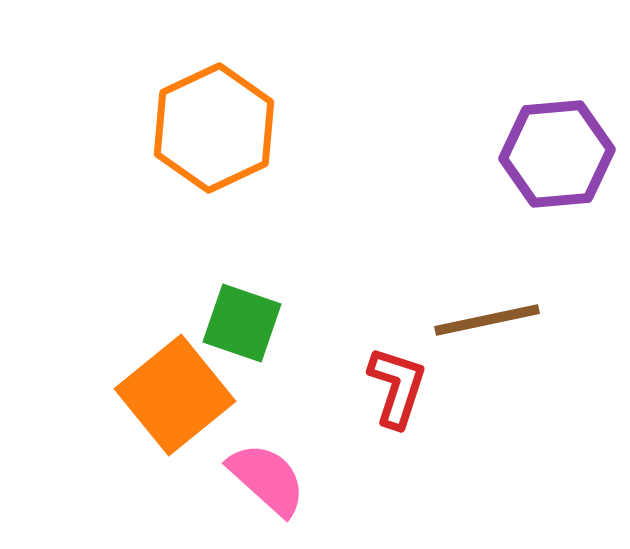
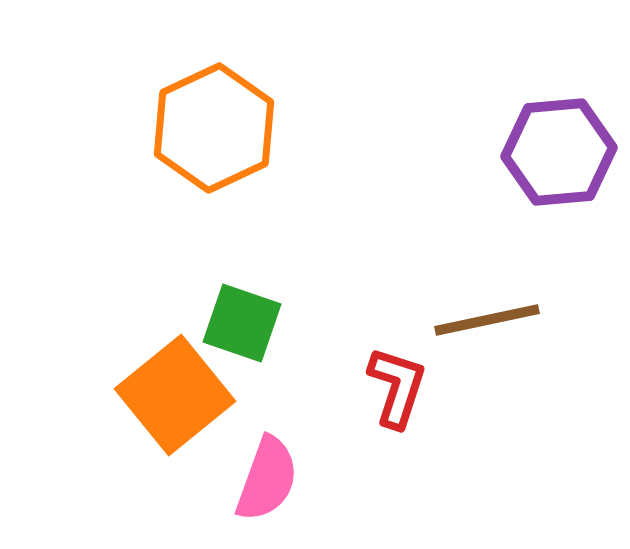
purple hexagon: moved 2 px right, 2 px up
pink semicircle: rotated 68 degrees clockwise
